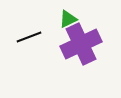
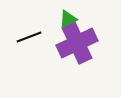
purple cross: moved 4 px left, 1 px up
